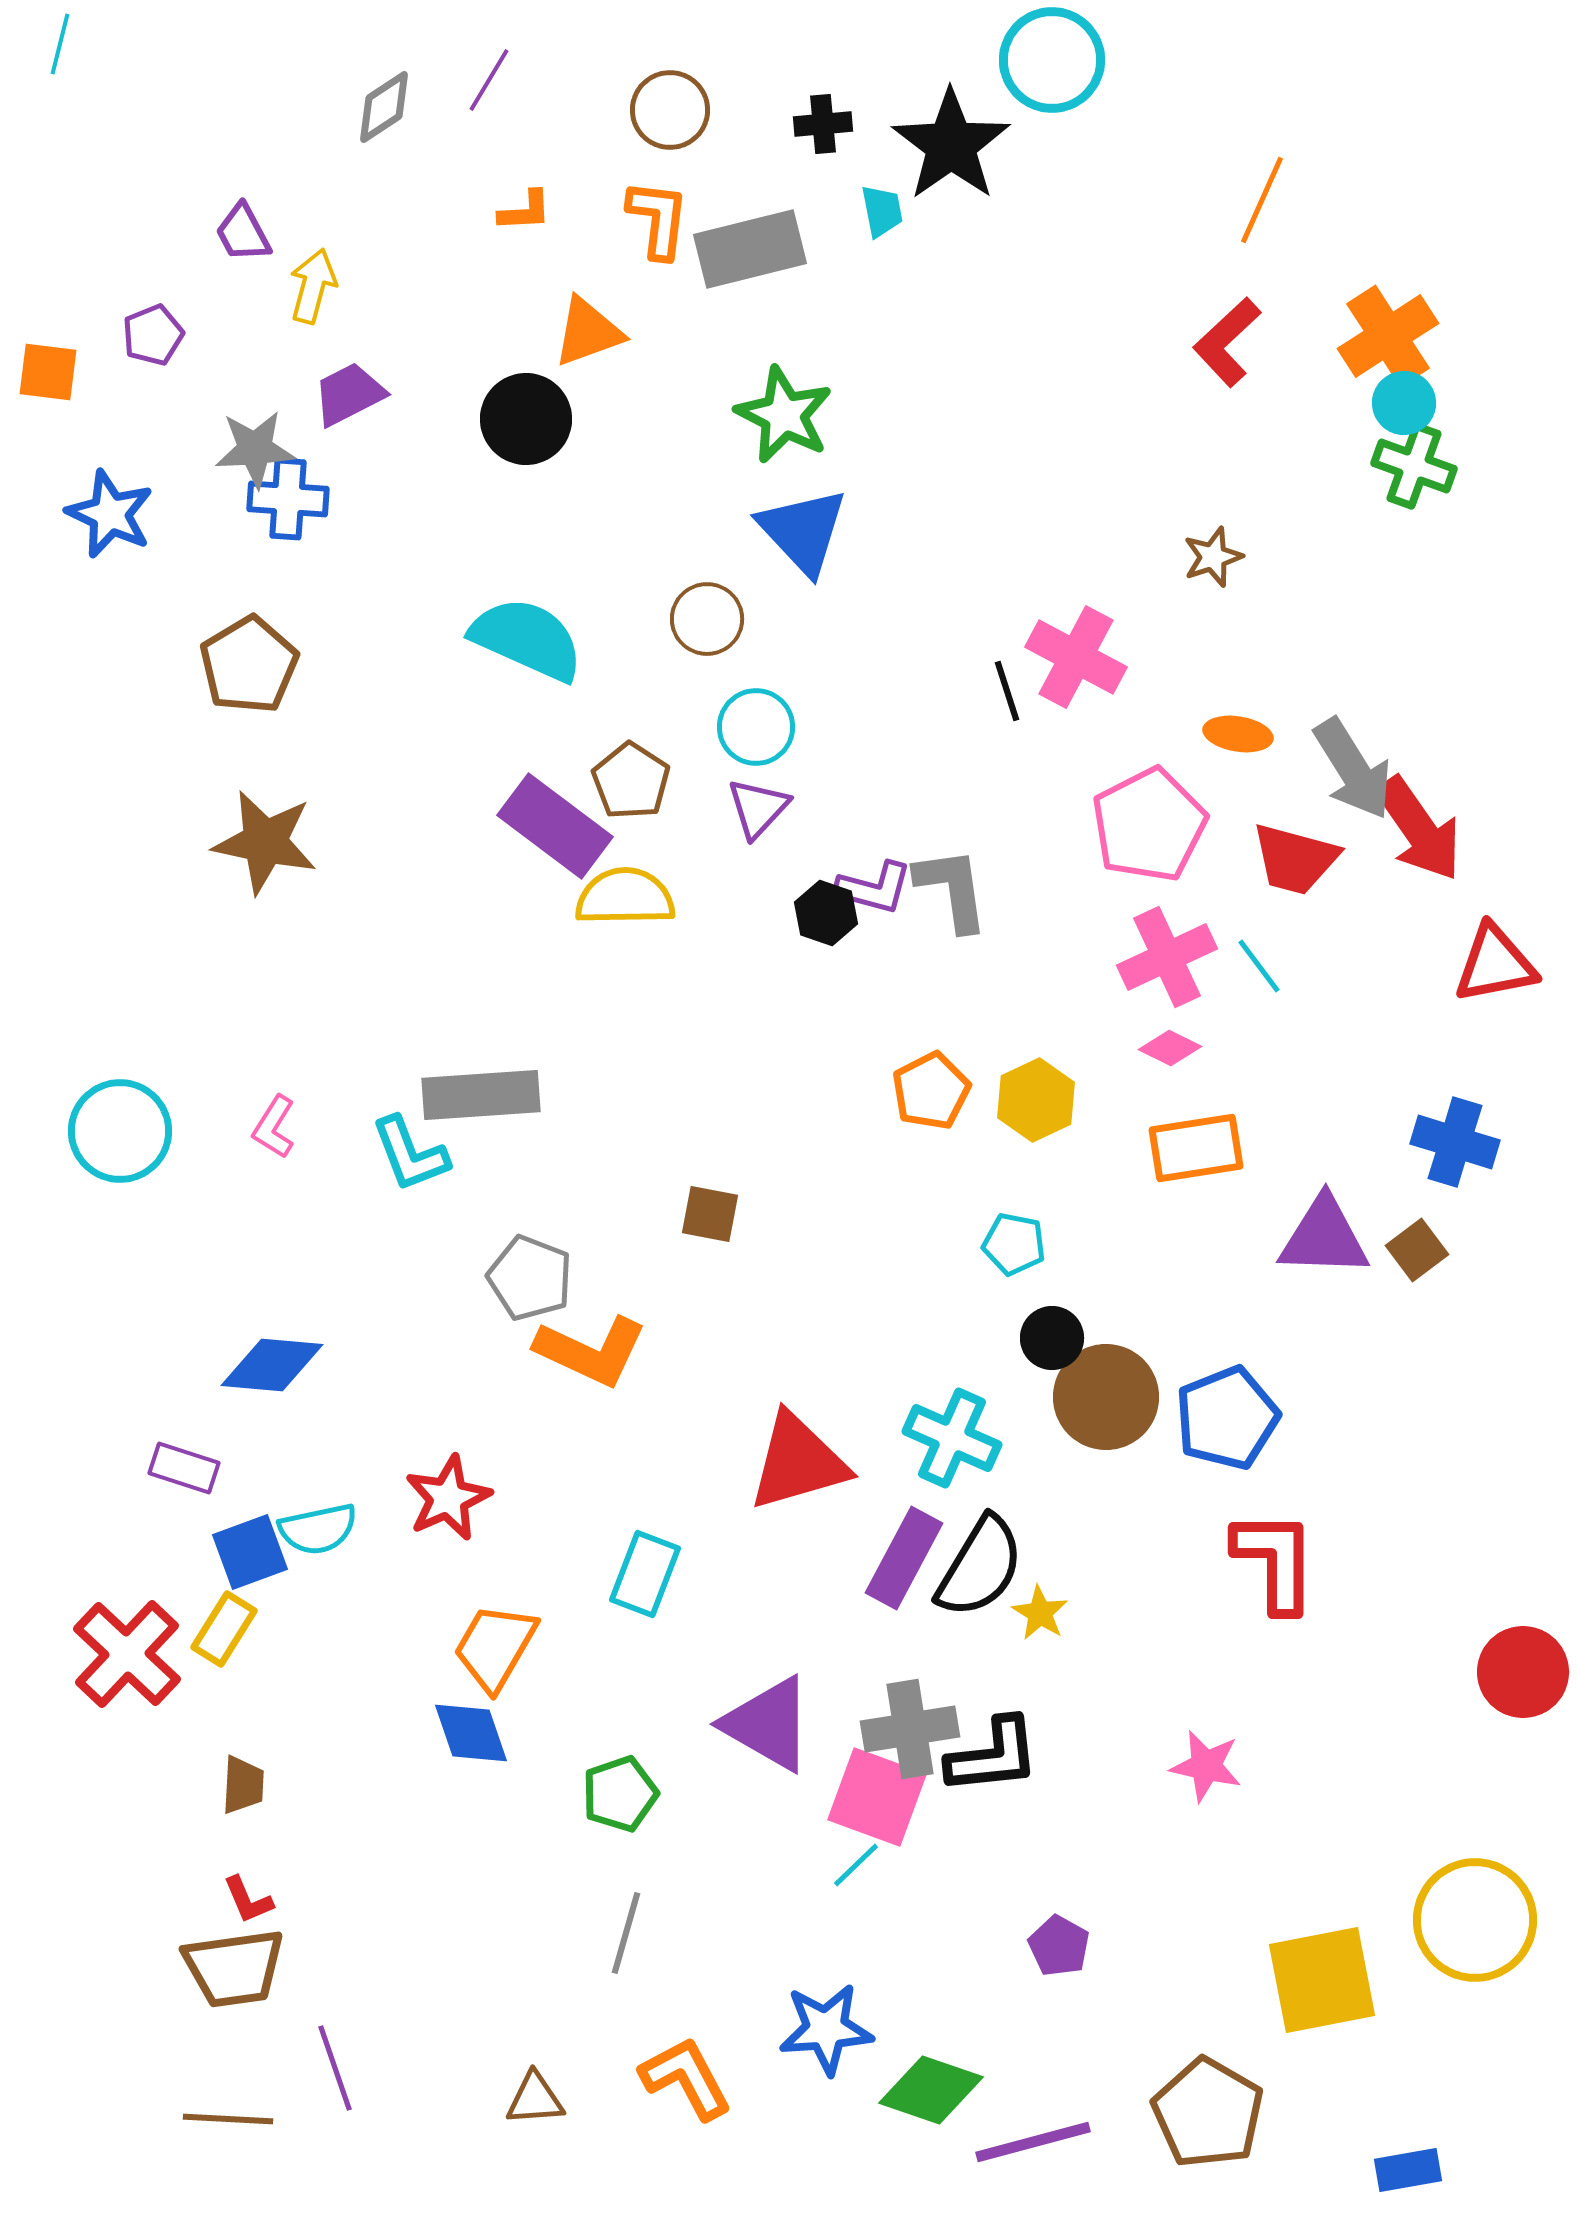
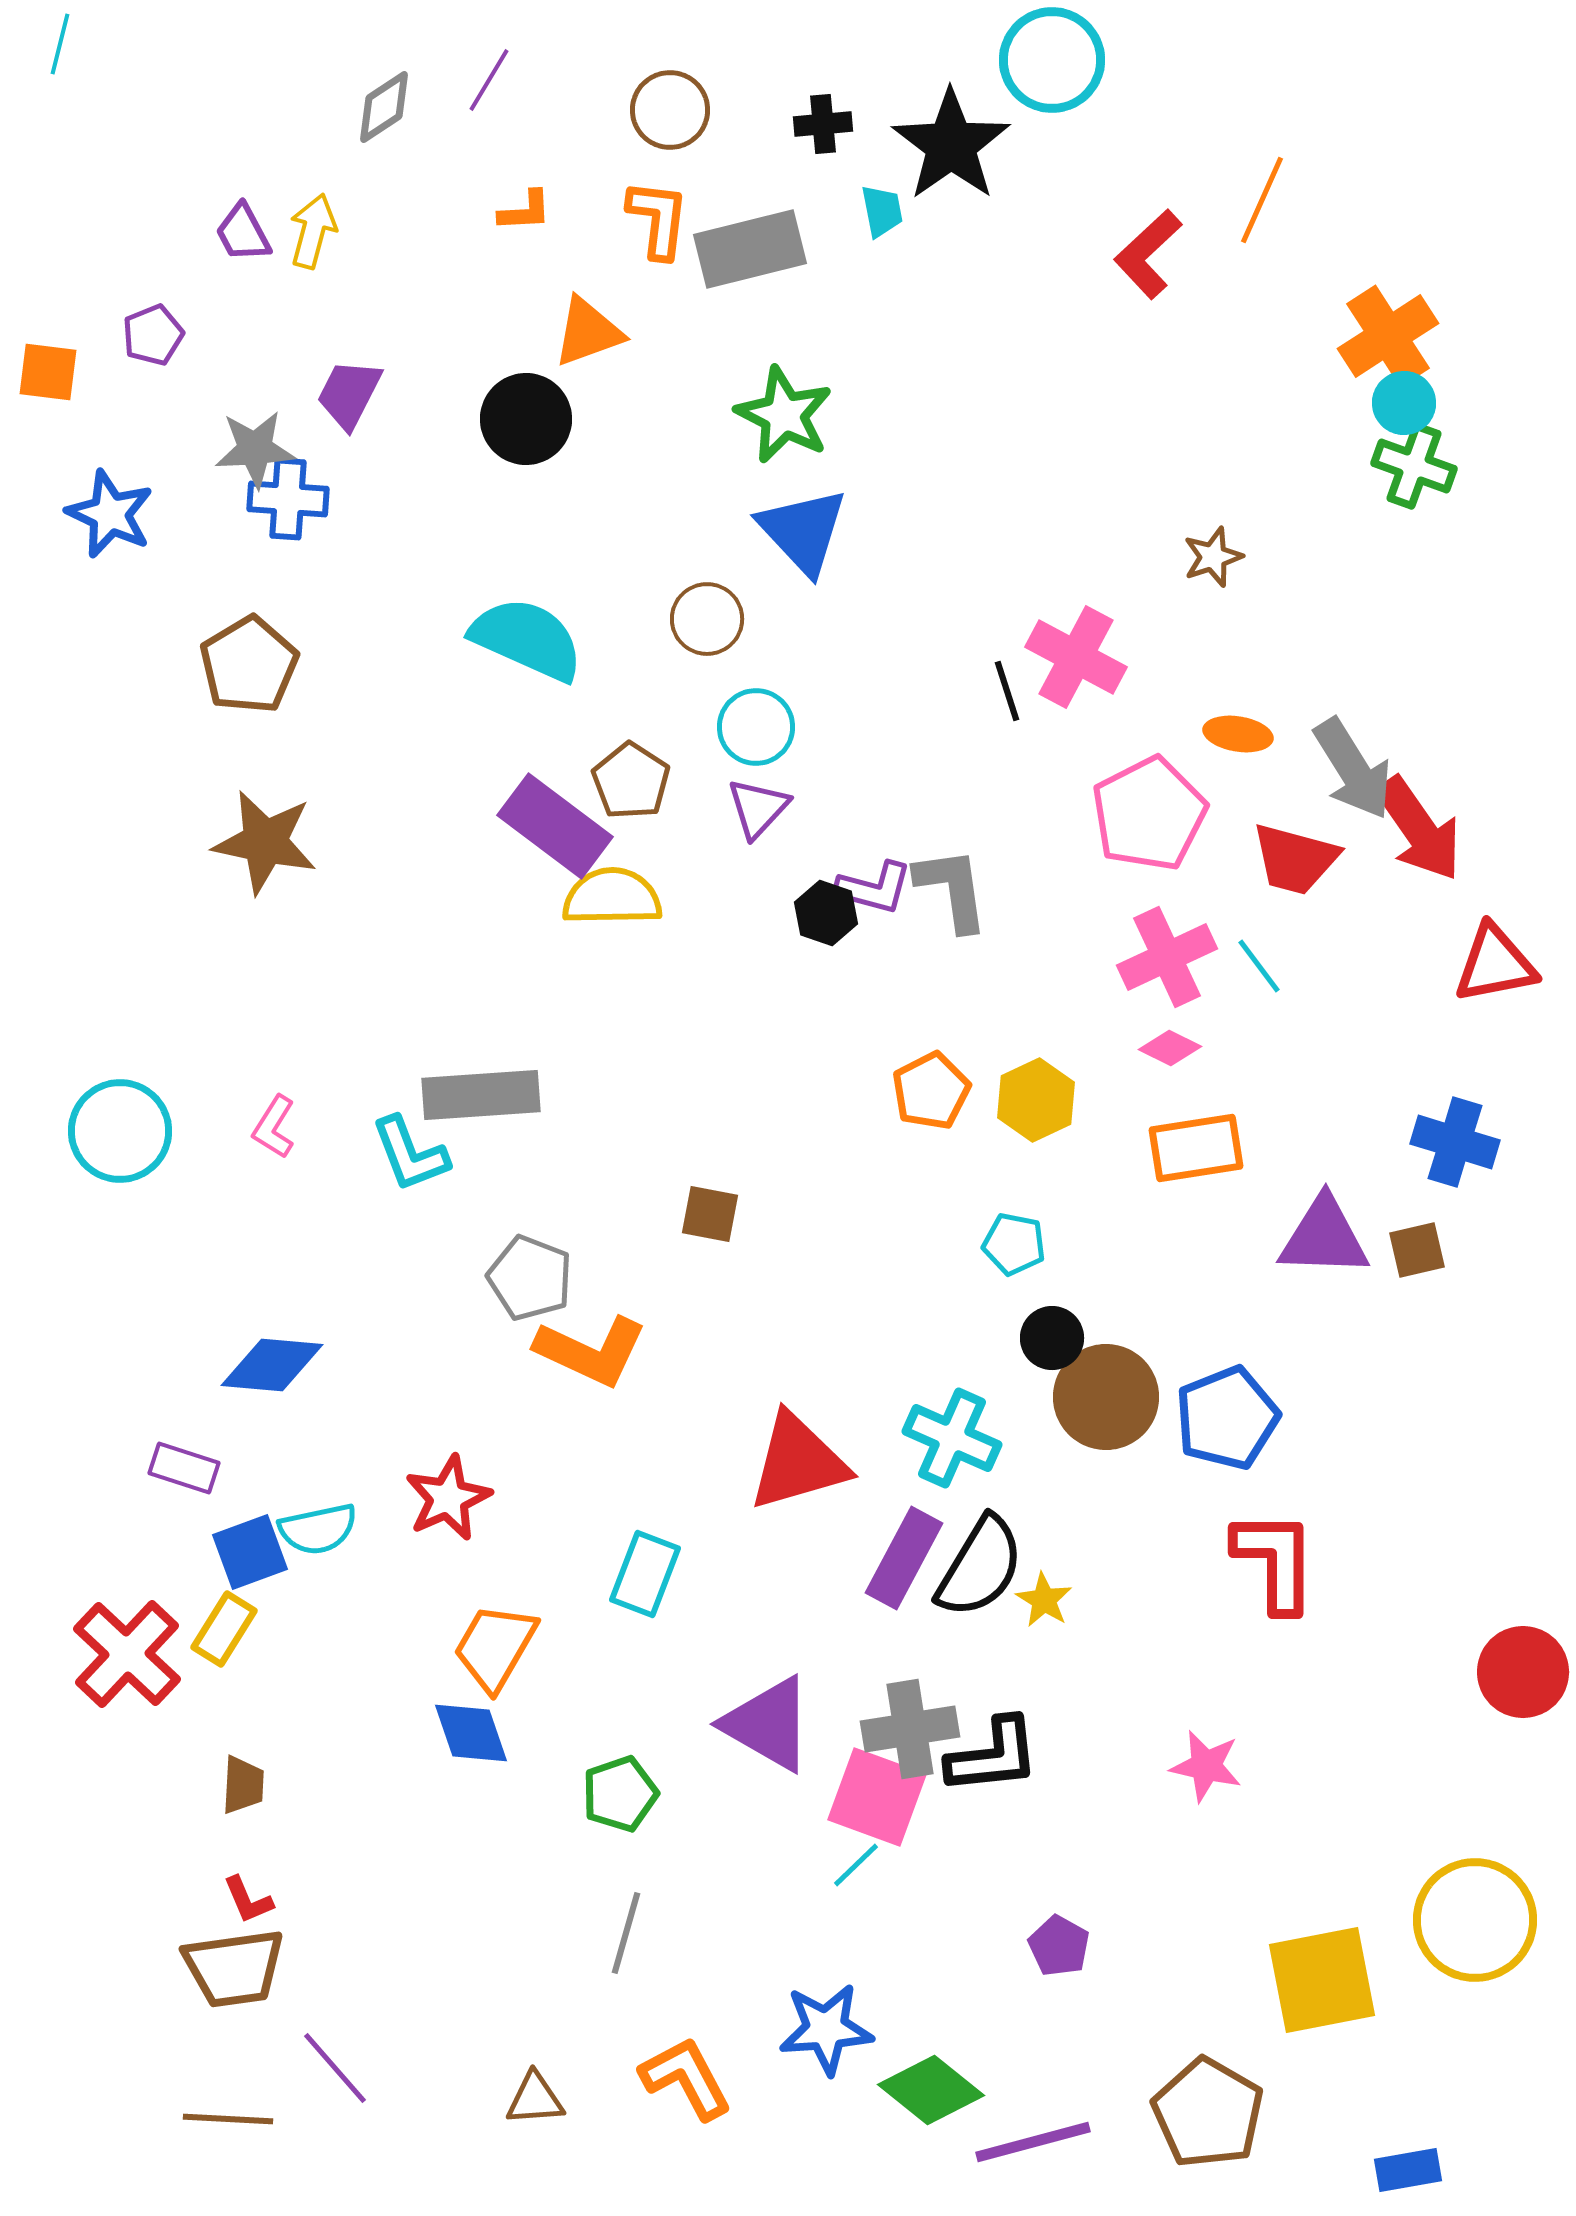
yellow arrow at (313, 286): moved 55 px up
red L-shape at (1227, 342): moved 79 px left, 88 px up
purple trapezoid at (349, 394): rotated 36 degrees counterclockwise
pink pentagon at (1149, 825): moved 11 px up
yellow semicircle at (625, 897): moved 13 px left
brown square at (1417, 1250): rotated 24 degrees clockwise
yellow star at (1040, 1613): moved 4 px right, 13 px up
purple line at (335, 2068): rotated 22 degrees counterclockwise
green diamond at (931, 2090): rotated 20 degrees clockwise
